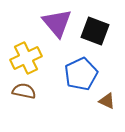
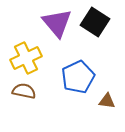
black square: moved 9 px up; rotated 12 degrees clockwise
blue pentagon: moved 3 px left, 3 px down
brown triangle: rotated 18 degrees counterclockwise
